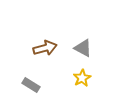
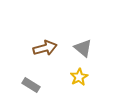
gray triangle: rotated 12 degrees clockwise
yellow star: moved 3 px left, 1 px up
